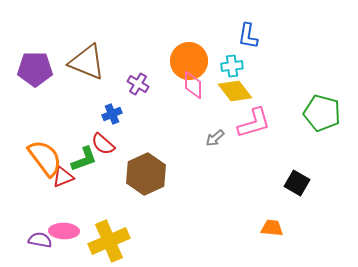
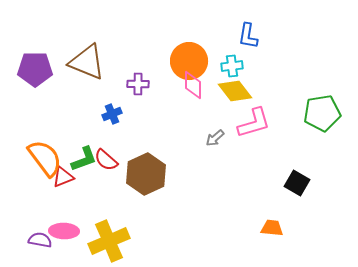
purple cross: rotated 30 degrees counterclockwise
green pentagon: rotated 24 degrees counterclockwise
red semicircle: moved 3 px right, 16 px down
